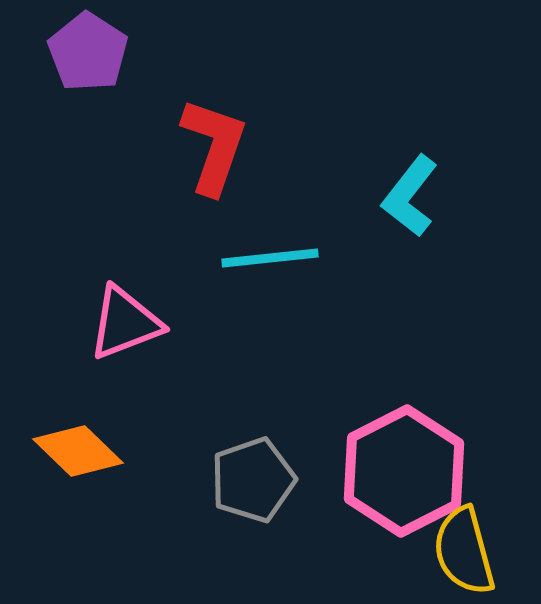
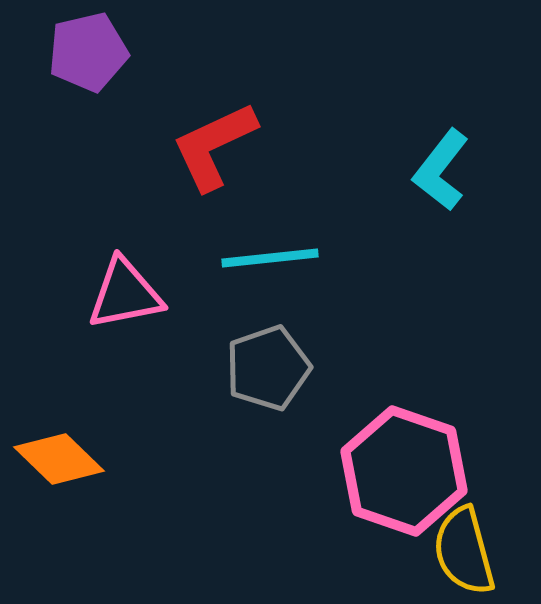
purple pentagon: rotated 26 degrees clockwise
red L-shape: rotated 134 degrees counterclockwise
cyan L-shape: moved 31 px right, 26 px up
pink triangle: moved 29 px up; rotated 10 degrees clockwise
orange diamond: moved 19 px left, 8 px down
pink hexagon: rotated 14 degrees counterclockwise
gray pentagon: moved 15 px right, 112 px up
